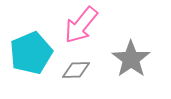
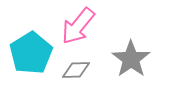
pink arrow: moved 3 px left, 1 px down
cyan pentagon: rotated 9 degrees counterclockwise
